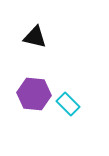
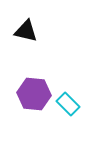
black triangle: moved 9 px left, 6 px up
